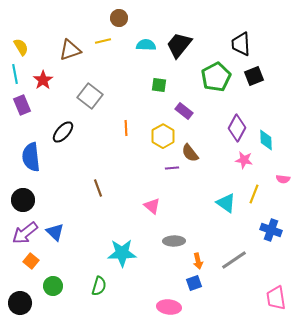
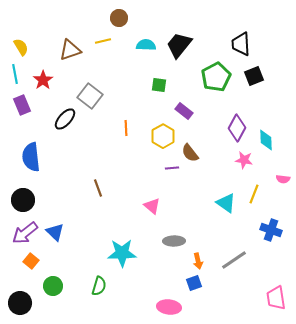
black ellipse at (63, 132): moved 2 px right, 13 px up
